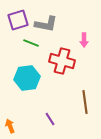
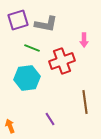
green line: moved 1 px right, 5 px down
red cross: rotated 35 degrees counterclockwise
